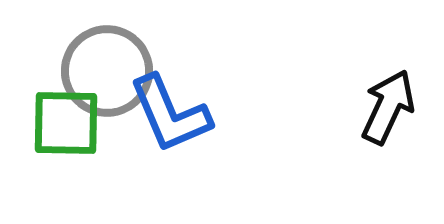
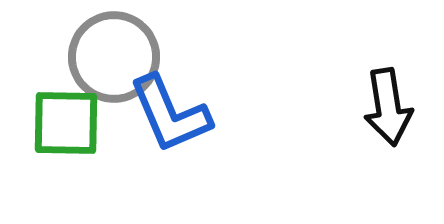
gray circle: moved 7 px right, 14 px up
black arrow: rotated 146 degrees clockwise
